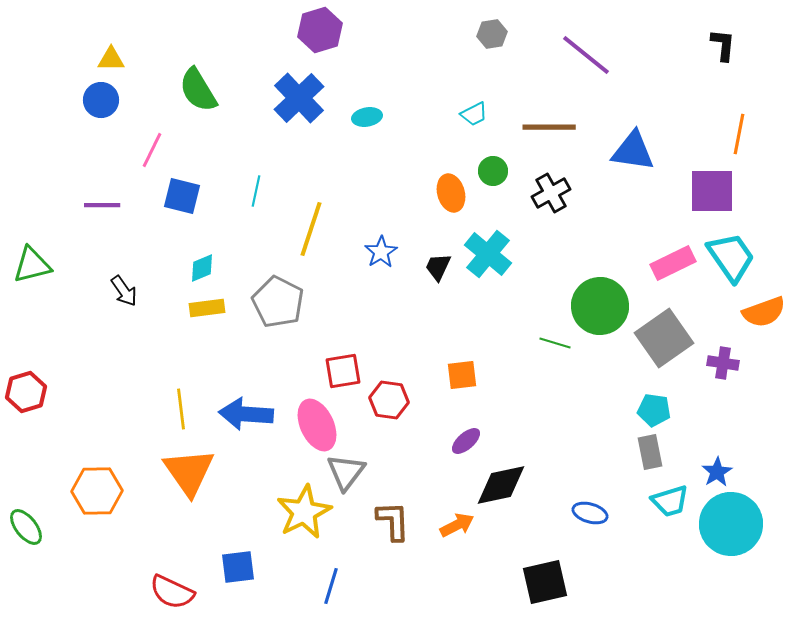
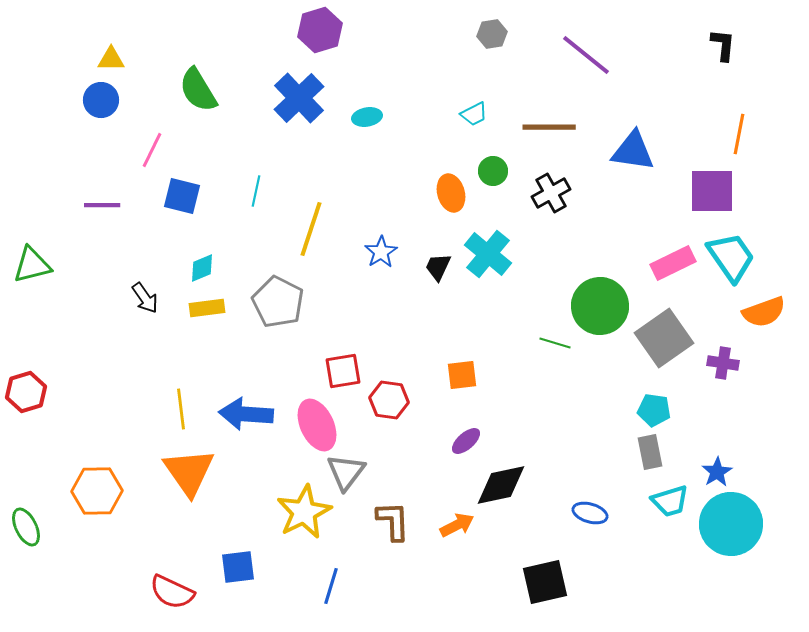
black arrow at (124, 291): moved 21 px right, 7 px down
green ellipse at (26, 527): rotated 12 degrees clockwise
